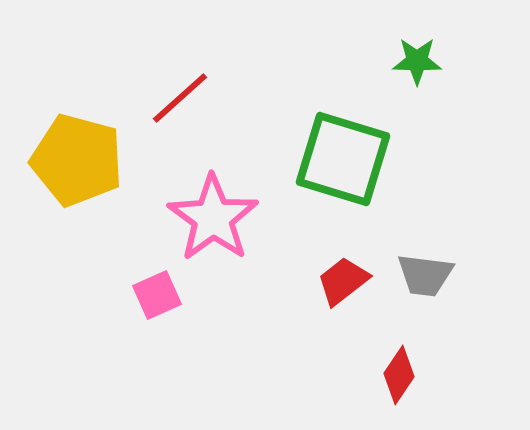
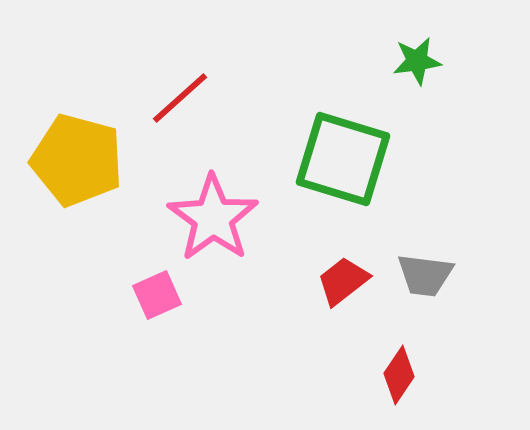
green star: rotated 9 degrees counterclockwise
